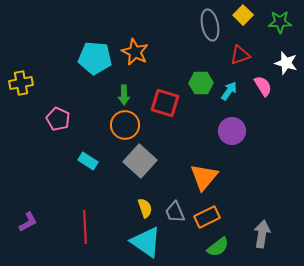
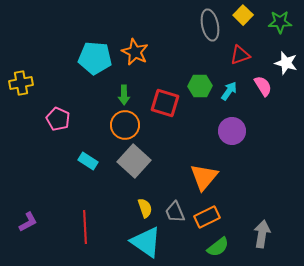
green hexagon: moved 1 px left, 3 px down
gray square: moved 6 px left
